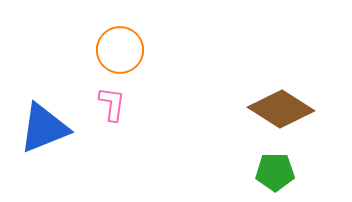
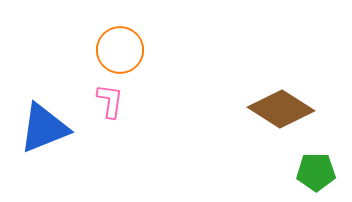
pink L-shape: moved 2 px left, 3 px up
green pentagon: moved 41 px right
